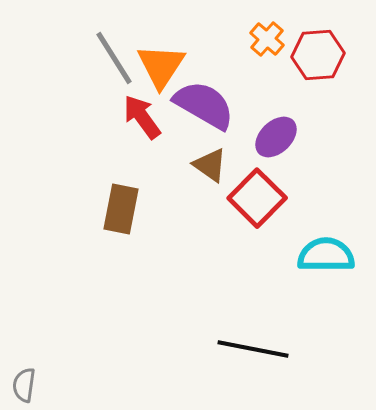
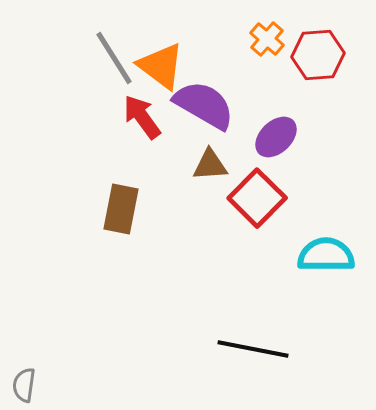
orange triangle: rotated 26 degrees counterclockwise
brown triangle: rotated 39 degrees counterclockwise
